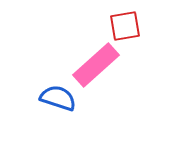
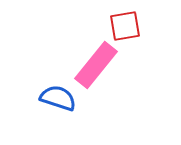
pink rectangle: rotated 9 degrees counterclockwise
